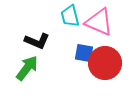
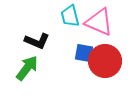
red circle: moved 2 px up
